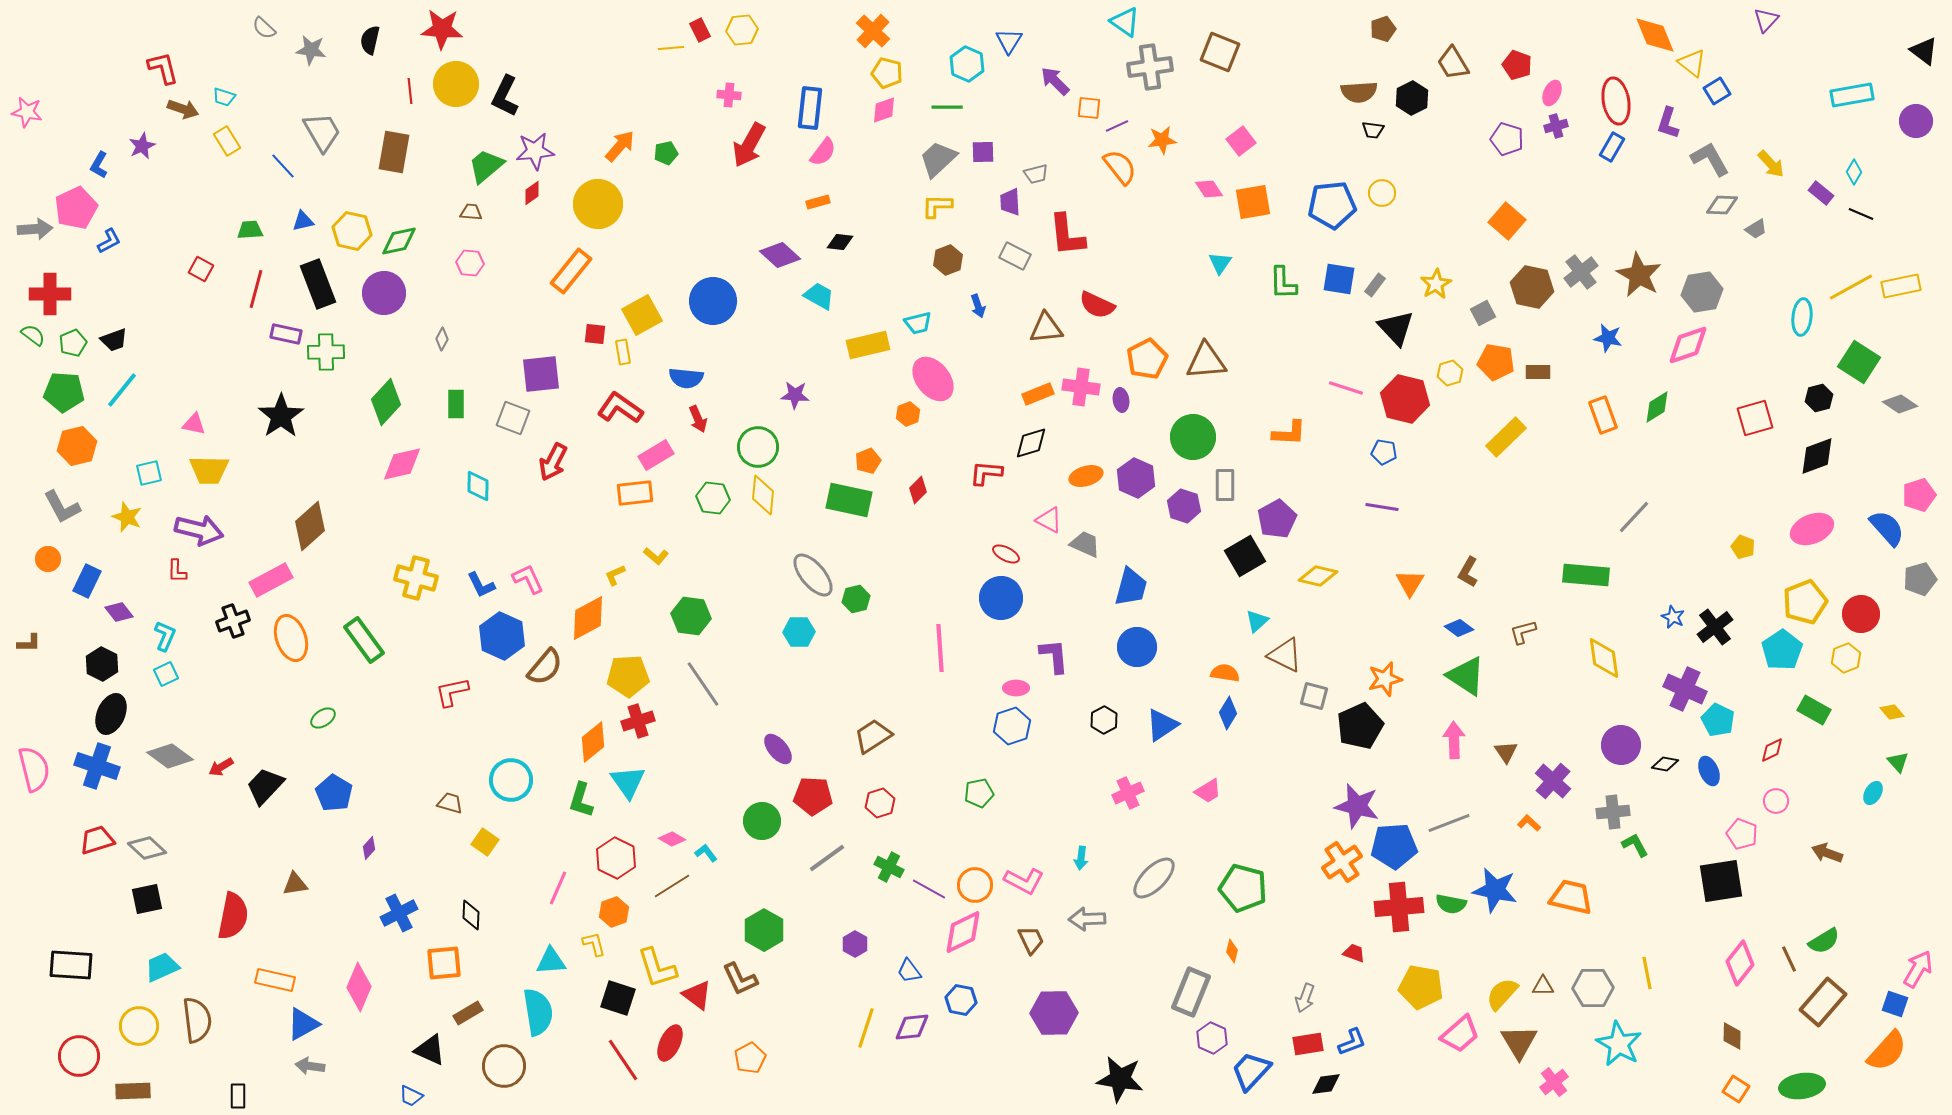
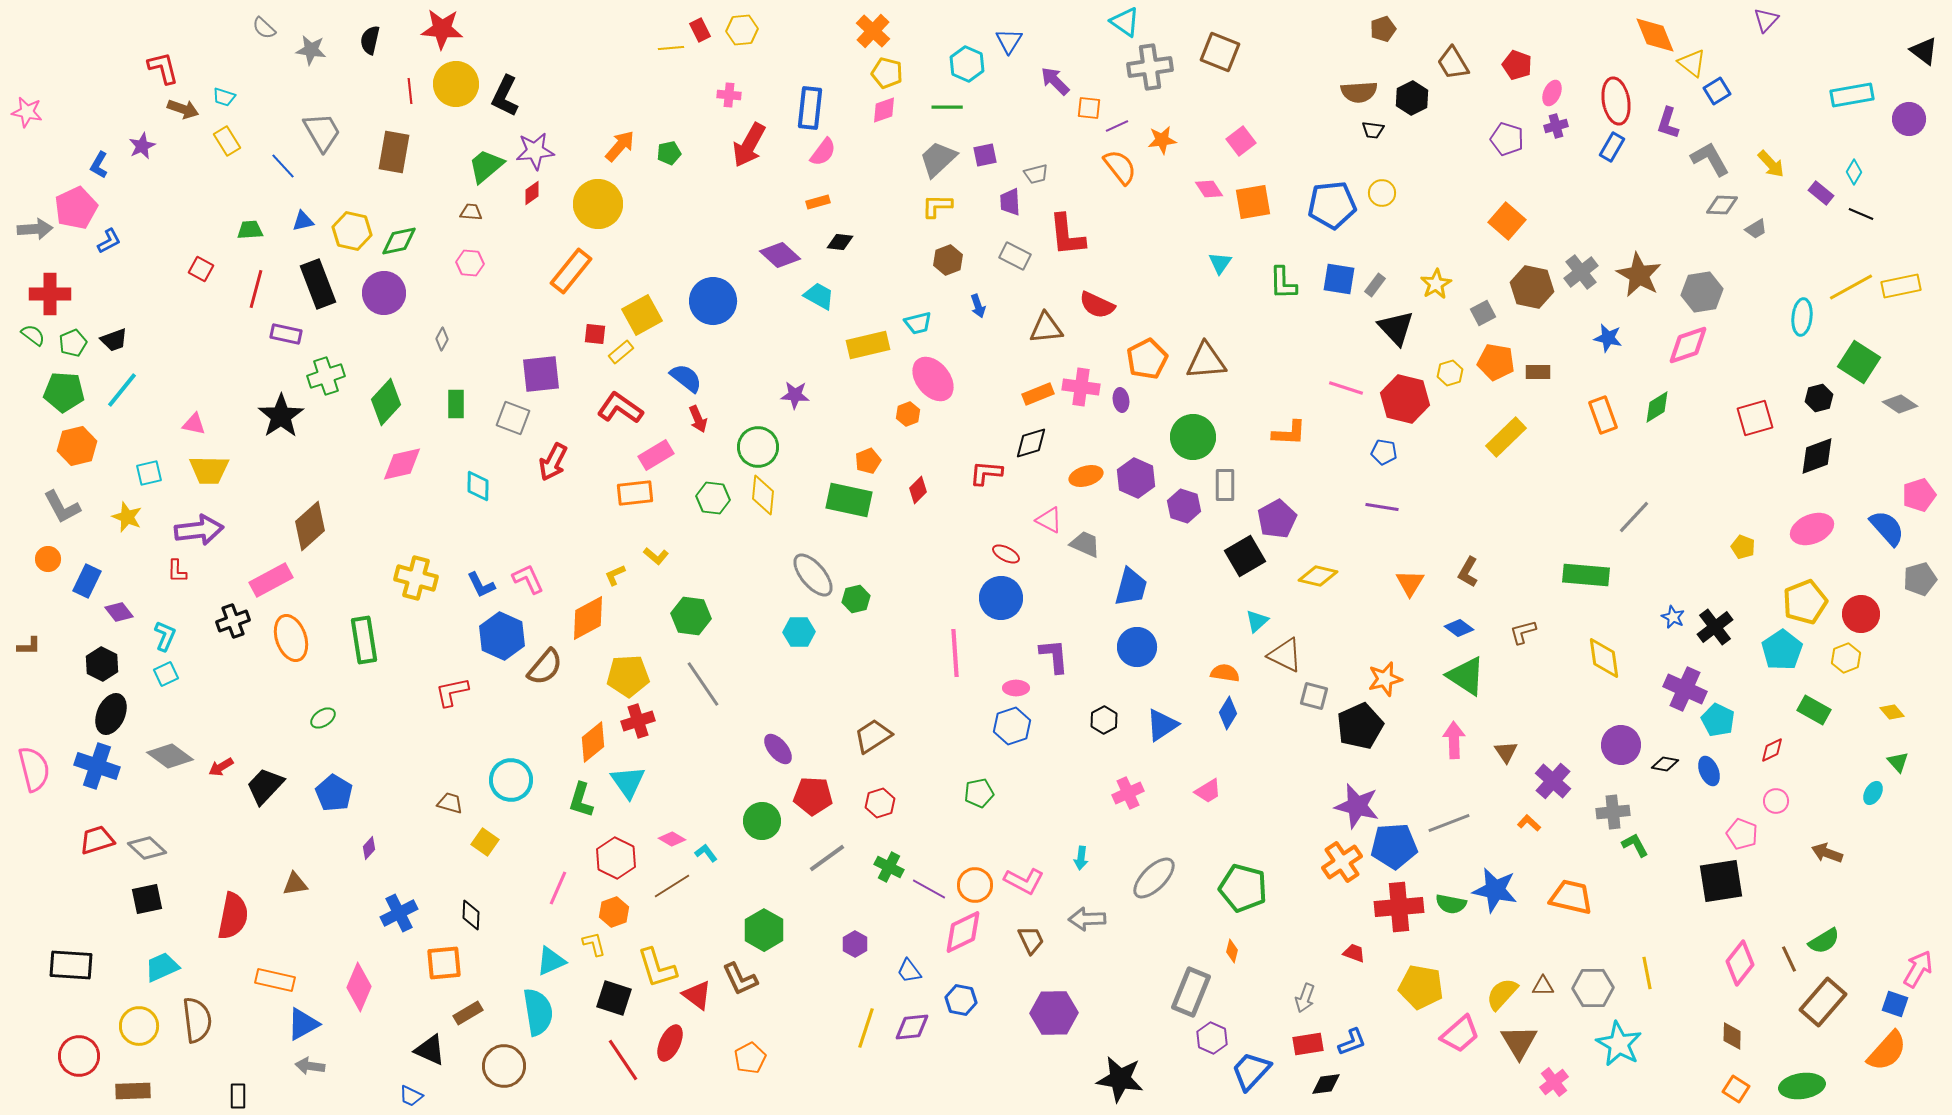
purple circle at (1916, 121): moved 7 px left, 2 px up
purple square at (983, 152): moved 2 px right, 3 px down; rotated 10 degrees counterclockwise
green pentagon at (666, 153): moved 3 px right
green cross at (326, 352): moved 24 px down; rotated 18 degrees counterclockwise
yellow rectangle at (623, 352): moved 2 px left; rotated 60 degrees clockwise
blue semicircle at (686, 378): rotated 148 degrees counterclockwise
purple arrow at (199, 530): rotated 21 degrees counterclockwise
green rectangle at (364, 640): rotated 27 degrees clockwise
brown L-shape at (29, 643): moved 3 px down
pink line at (940, 648): moved 15 px right, 5 px down
cyan triangle at (551, 961): rotated 20 degrees counterclockwise
black square at (618, 998): moved 4 px left
